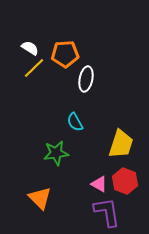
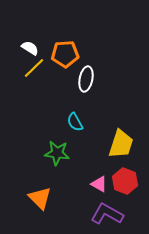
green star: moved 1 px right; rotated 15 degrees clockwise
purple L-shape: moved 2 px down; rotated 52 degrees counterclockwise
